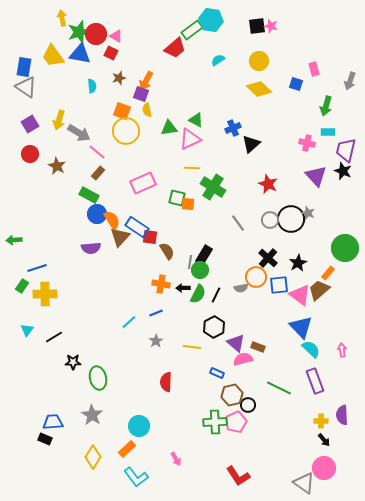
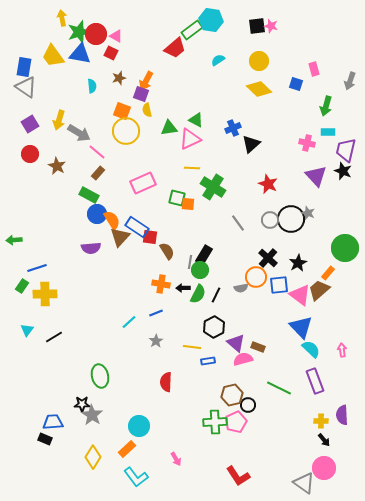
black star at (73, 362): moved 9 px right, 42 px down
blue rectangle at (217, 373): moved 9 px left, 12 px up; rotated 32 degrees counterclockwise
green ellipse at (98, 378): moved 2 px right, 2 px up
